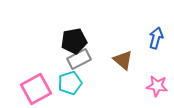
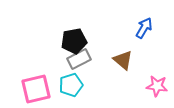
blue arrow: moved 12 px left, 10 px up; rotated 15 degrees clockwise
cyan pentagon: moved 1 px right, 2 px down
pink square: rotated 16 degrees clockwise
